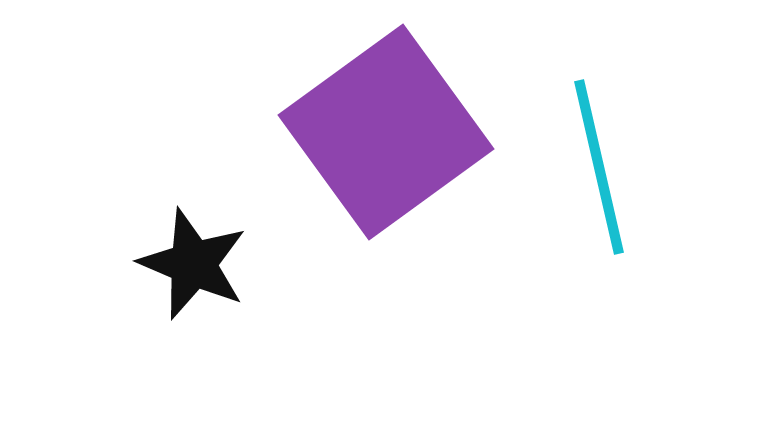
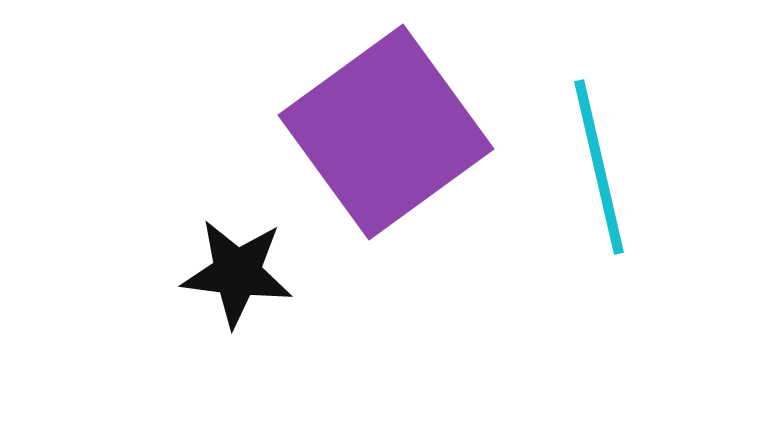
black star: moved 44 px right, 9 px down; rotated 16 degrees counterclockwise
